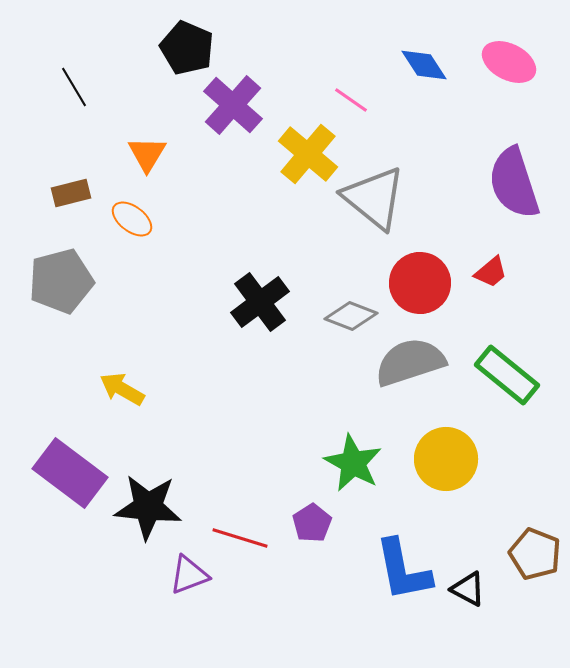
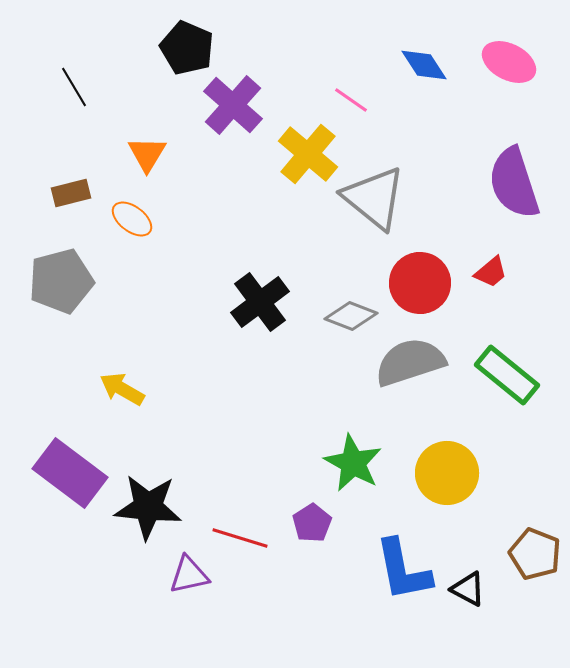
yellow circle: moved 1 px right, 14 px down
purple triangle: rotated 9 degrees clockwise
